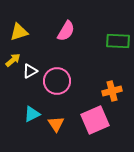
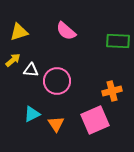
pink semicircle: rotated 100 degrees clockwise
white triangle: moved 1 px right, 1 px up; rotated 35 degrees clockwise
